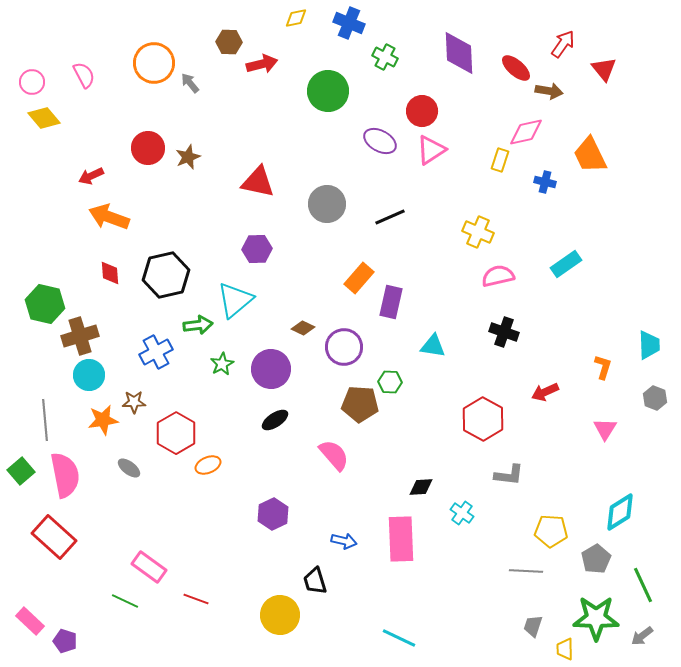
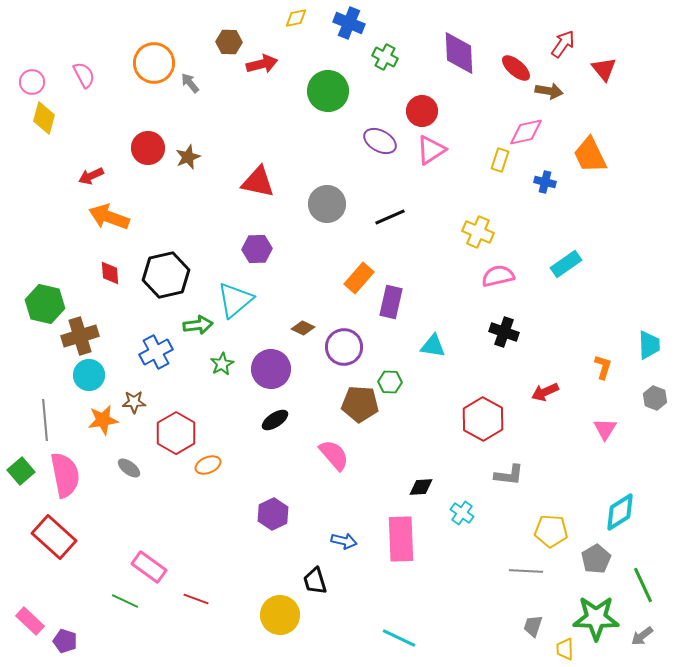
yellow diamond at (44, 118): rotated 56 degrees clockwise
